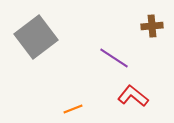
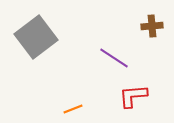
red L-shape: rotated 44 degrees counterclockwise
